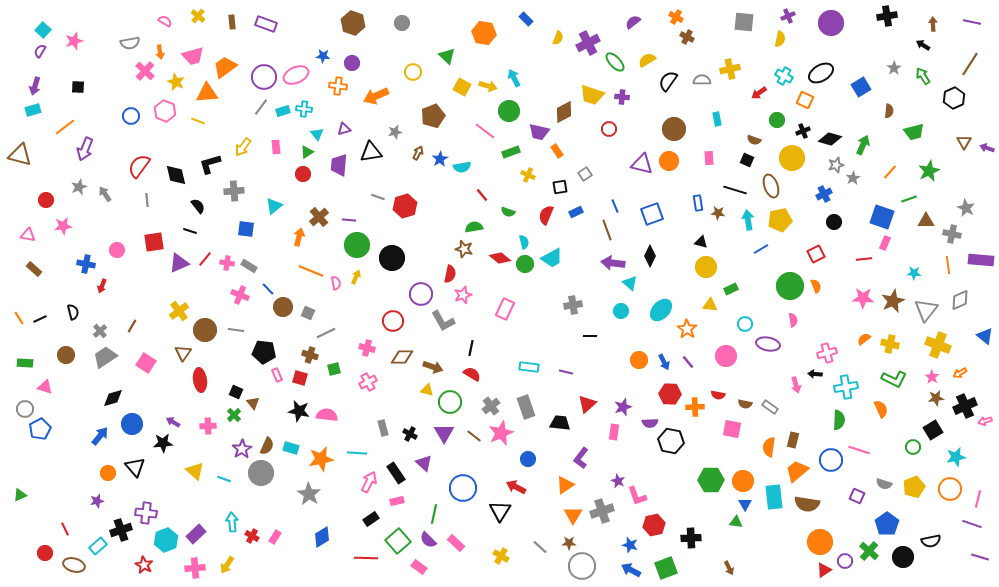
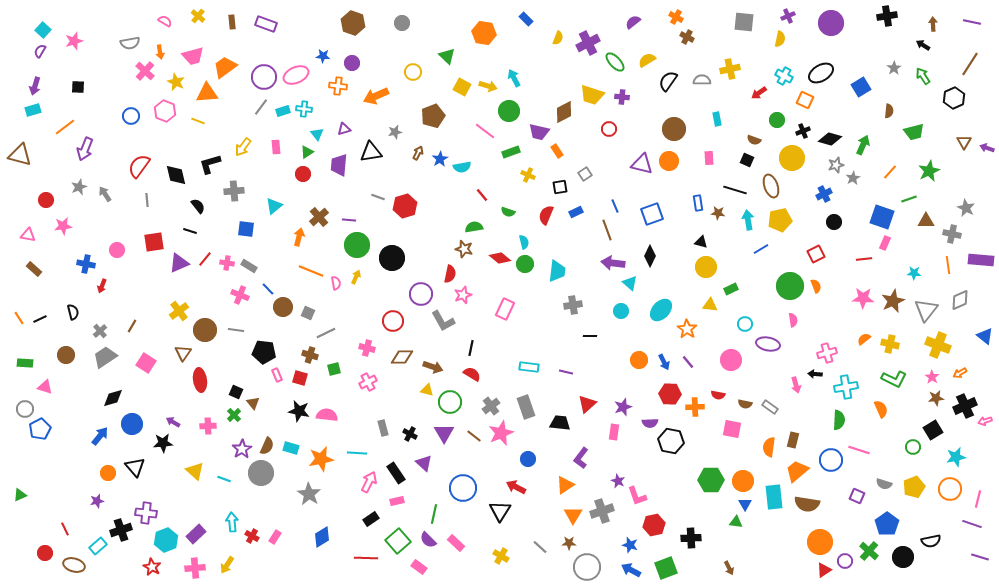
cyan trapezoid at (552, 258): moved 5 px right, 13 px down; rotated 55 degrees counterclockwise
pink circle at (726, 356): moved 5 px right, 4 px down
red star at (144, 565): moved 8 px right, 2 px down
gray circle at (582, 566): moved 5 px right, 1 px down
